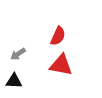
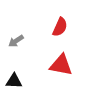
red semicircle: moved 2 px right, 9 px up
gray arrow: moved 2 px left, 13 px up
